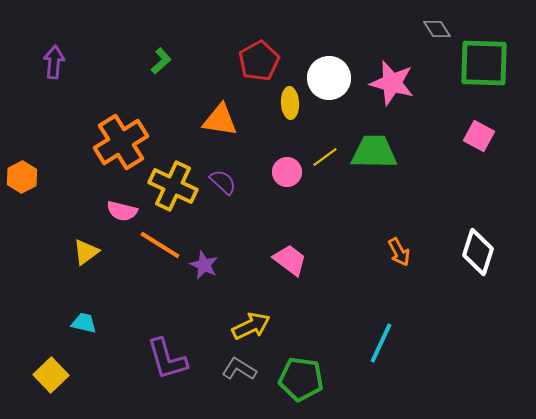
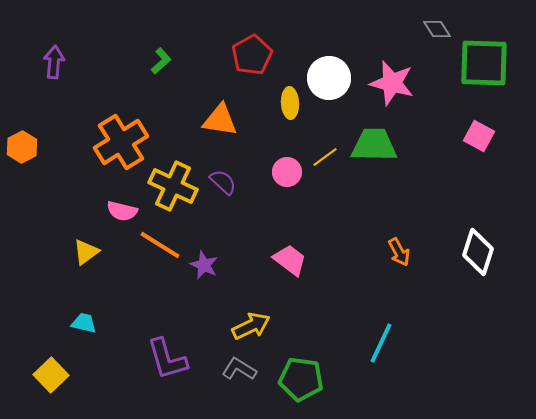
red pentagon: moved 7 px left, 6 px up
green trapezoid: moved 7 px up
orange hexagon: moved 30 px up
